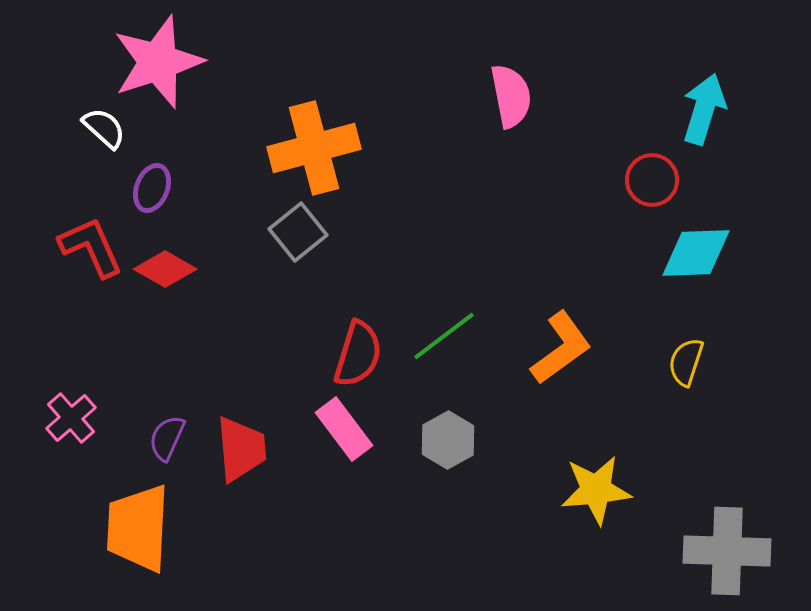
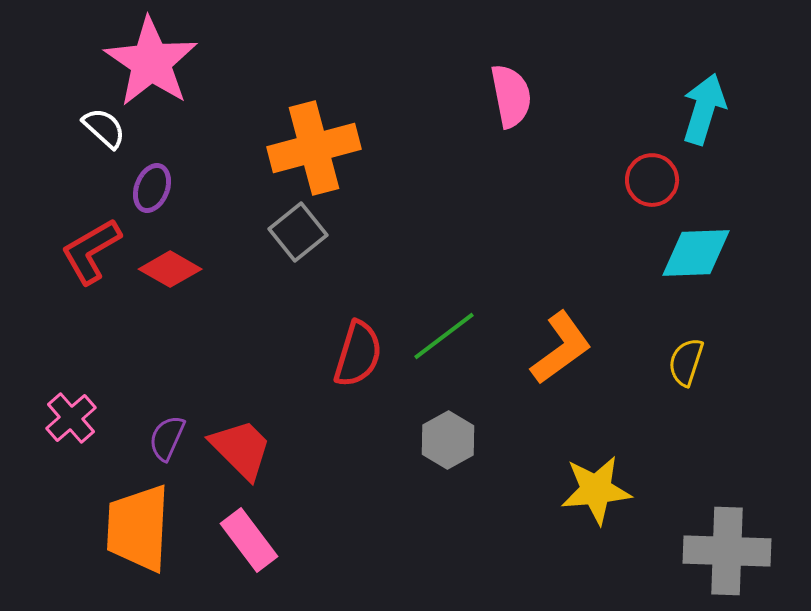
pink star: moved 7 px left; rotated 20 degrees counterclockwise
red L-shape: moved 4 px down; rotated 96 degrees counterclockwise
red diamond: moved 5 px right
pink rectangle: moved 95 px left, 111 px down
red trapezoid: rotated 40 degrees counterclockwise
